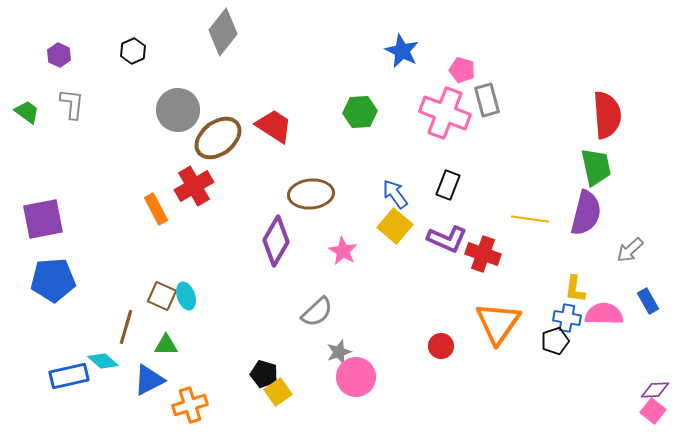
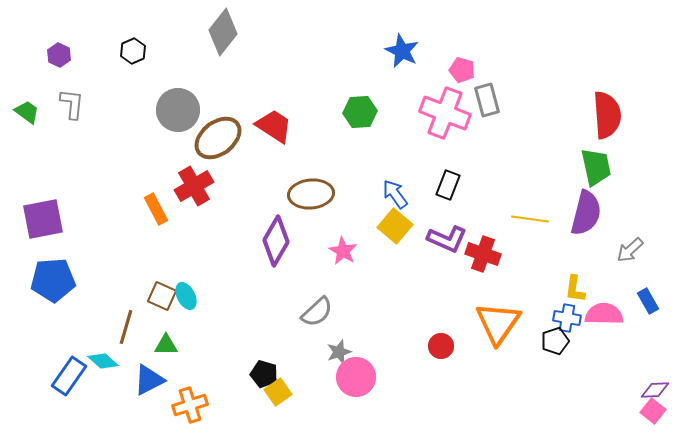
cyan ellipse at (186, 296): rotated 8 degrees counterclockwise
blue rectangle at (69, 376): rotated 42 degrees counterclockwise
